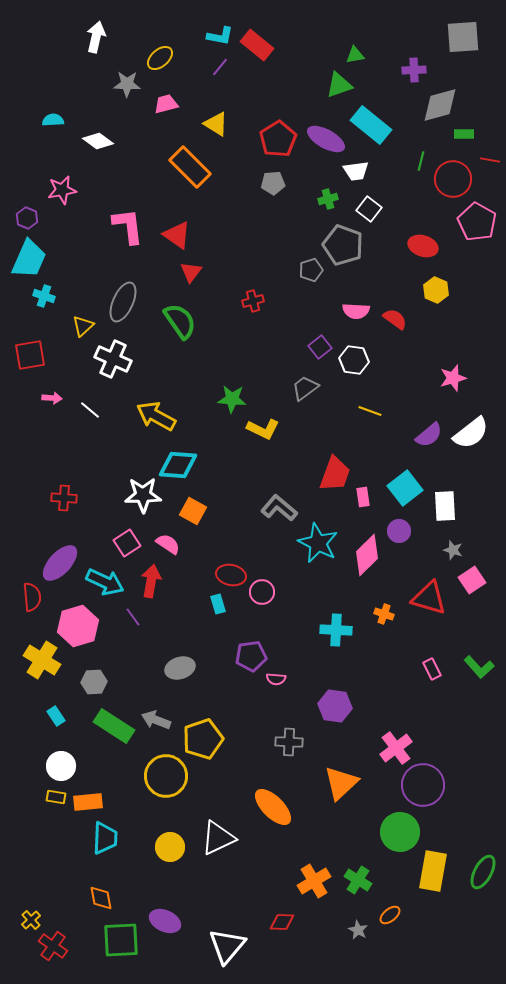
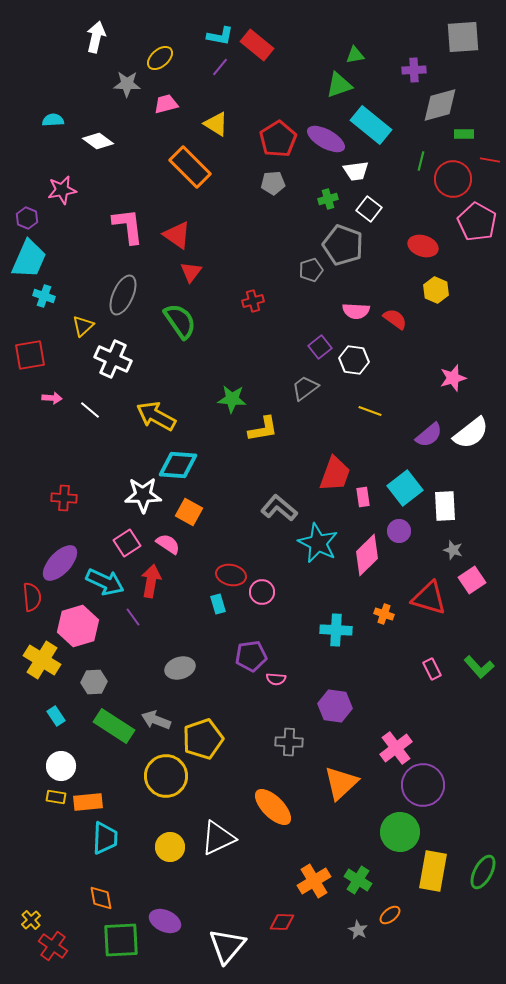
gray ellipse at (123, 302): moved 7 px up
yellow L-shape at (263, 429): rotated 36 degrees counterclockwise
orange square at (193, 511): moved 4 px left, 1 px down
